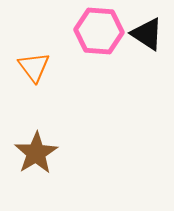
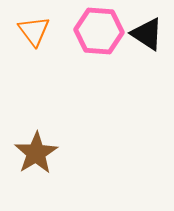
orange triangle: moved 36 px up
